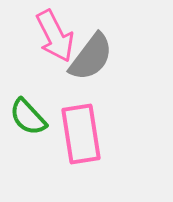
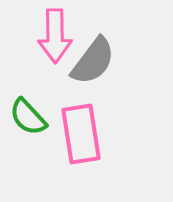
pink arrow: rotated 26 degrees clockwise
gray semicircle: moved 2 px right, 4 px down
